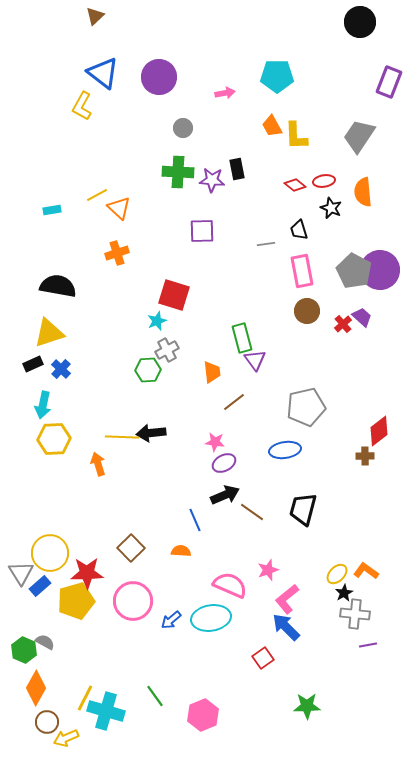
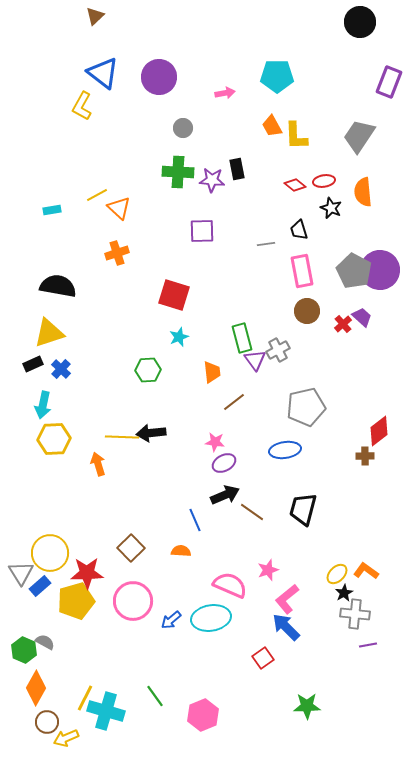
cyan star at (157, 321): moved 22 px right, 16 px down
gray cross at (167, 350): moved 111 px right
